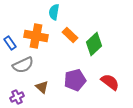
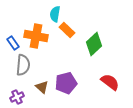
cyan semicircle: moved 1 px right, 2 px down
orange rectangle: moved 3 px left, 5 px up
blue rectangle: moved 3 px right
gray semicircle: rotated 60 degrees counterclockwise
purple pentagon: moved 9 px left, 3 px down
